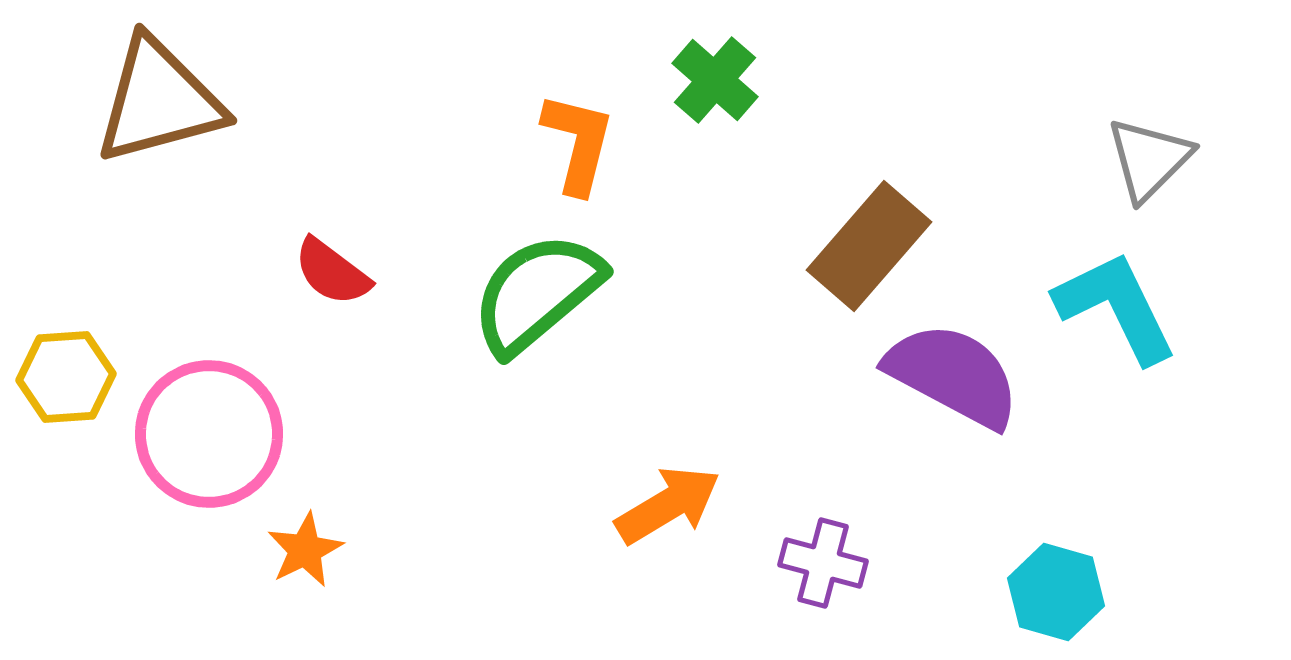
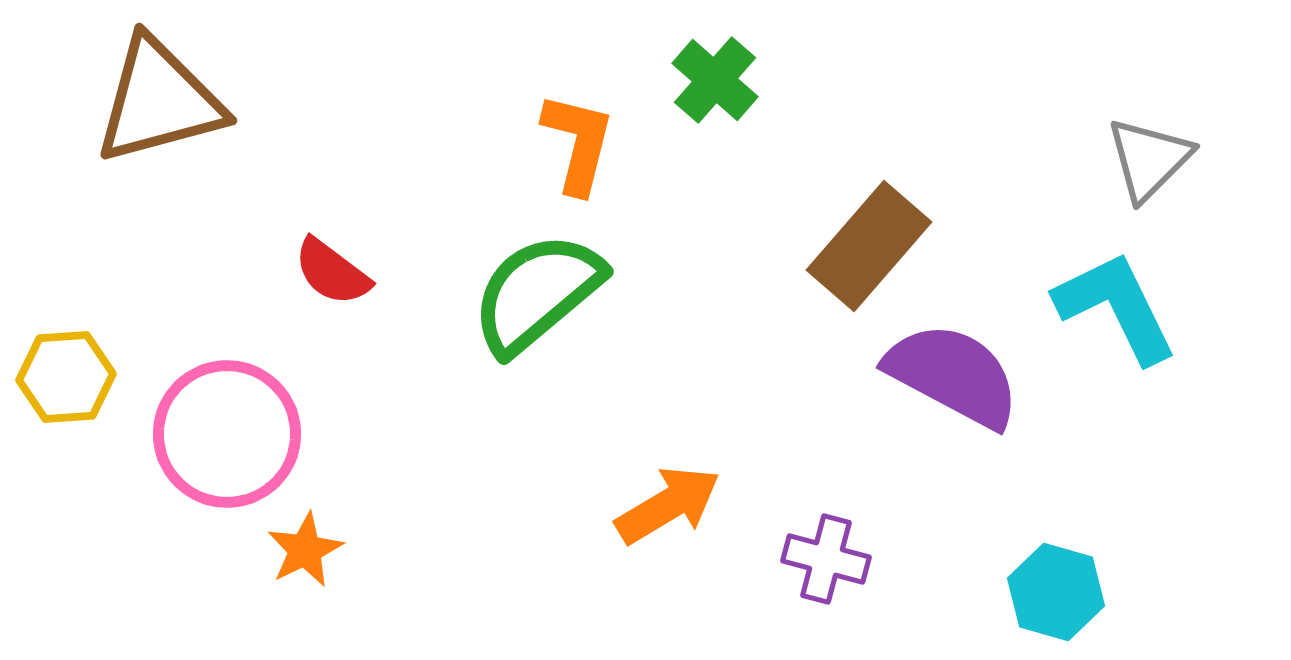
pink circle: moved 18 px right
purple cross: moved 3 px right, 4 px up
